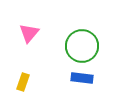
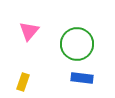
pink triangle: moved 2 px up
green circle: moved 5 px left, 2 px up
